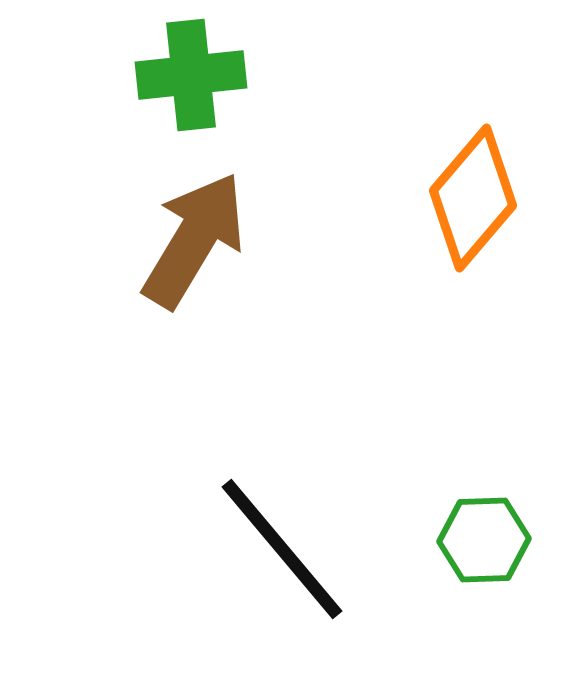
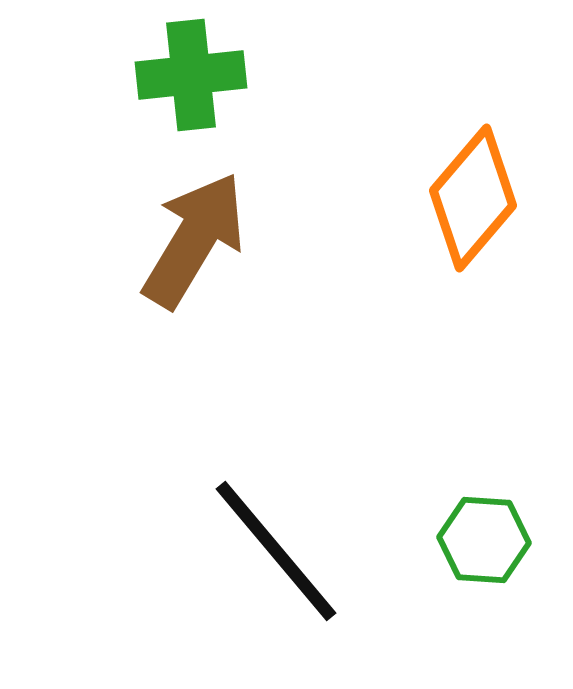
green hexagon: rotated 6 degrees clockwise
black line: moved 6 px left, 2 px down
